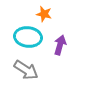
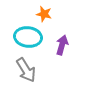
purple arrow: moved 2 px right
gray arrow: rotated 25 degrees clockwise
